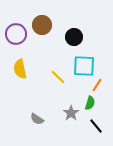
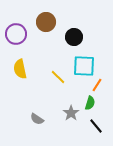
brown circle: moved 4 px right, 3 px up
